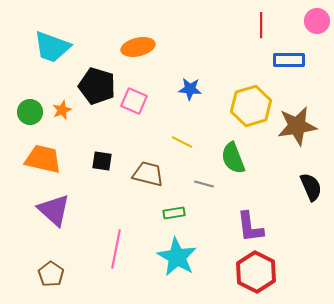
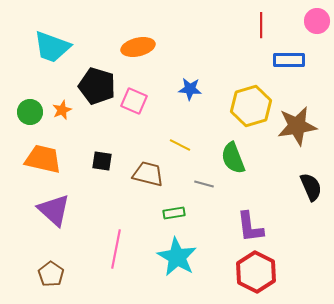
yellow line: moved 2 px left, 3 px down
